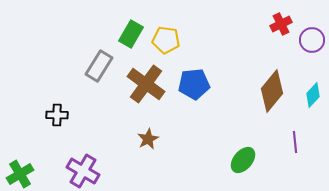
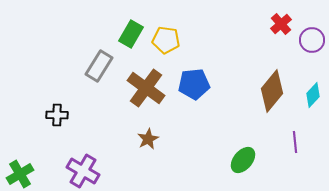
red cross: rotated 15 degrees counterclockwise
brown cross: moved 4 px down
